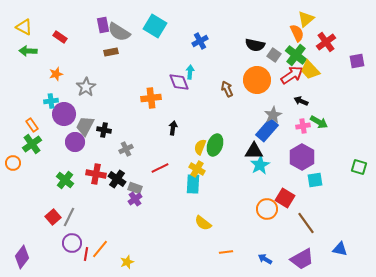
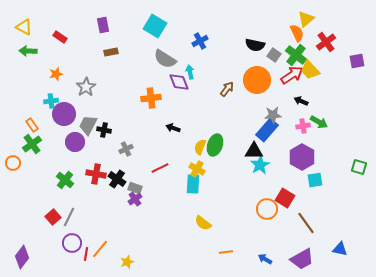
gray semicircle at (119, 32): moved 46 px right, 27 px down
cyan arrow at (190, 72): rotated 16 degrees counterclockwise
brown arrow at (227, 89): rotated 63 degrees clockwise
gray star at (273, 115): rotated 24 degrees clockwise
gray trapezoid at (85, 126): moved 3 px right, 1 px up
black arrow at (173, 128): rotated 80 degrees counterclockwise
